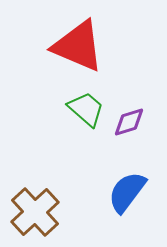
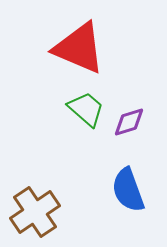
red triangle: moved 1 px right, 2 px down
blue semicircle: moved 1 px right, 2 px up; rotated 57 degrees counterclockwise
brown cross: rotated 9 degrees clockwise
